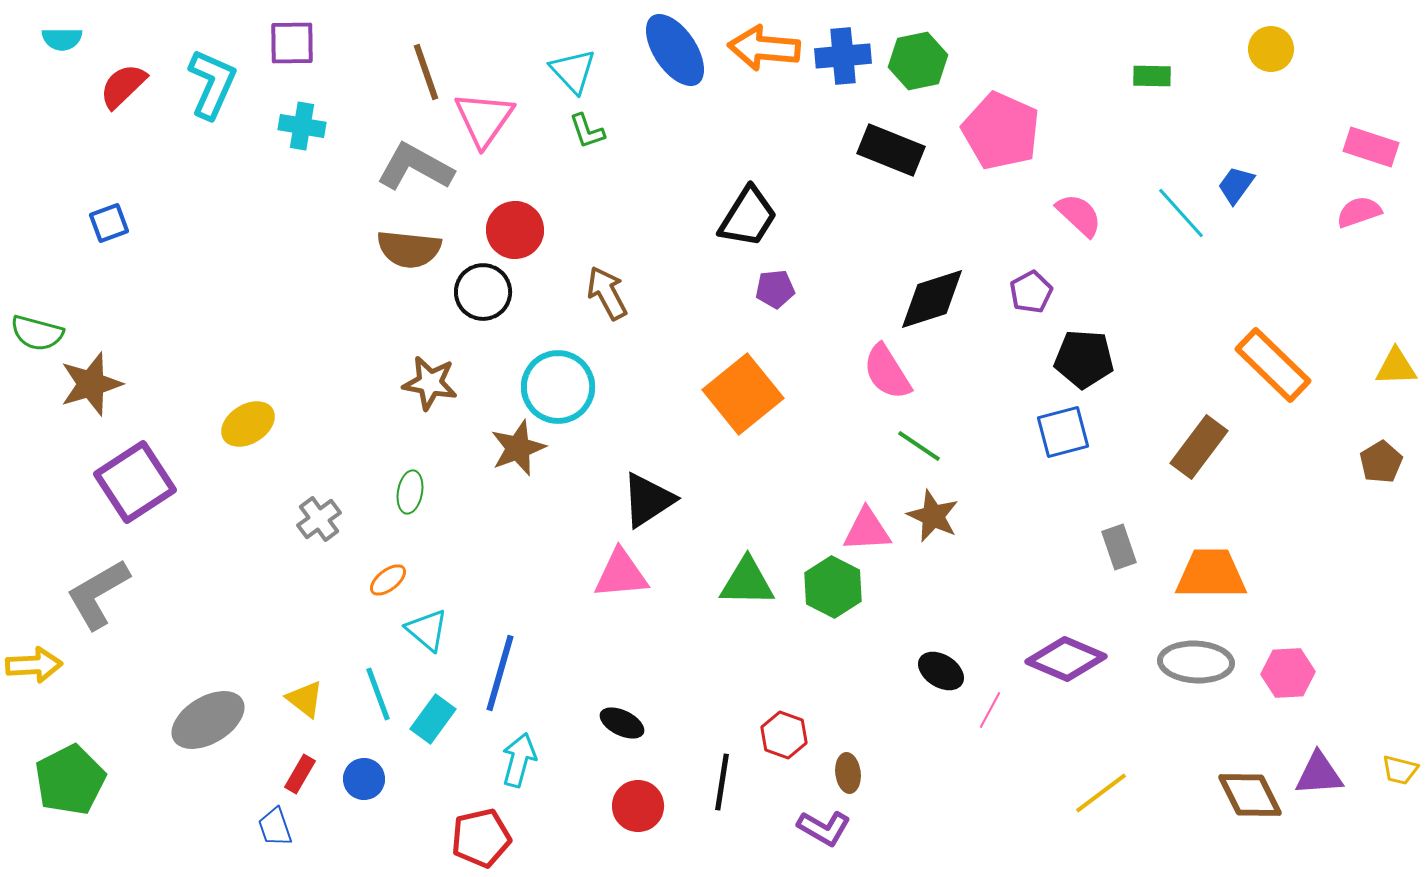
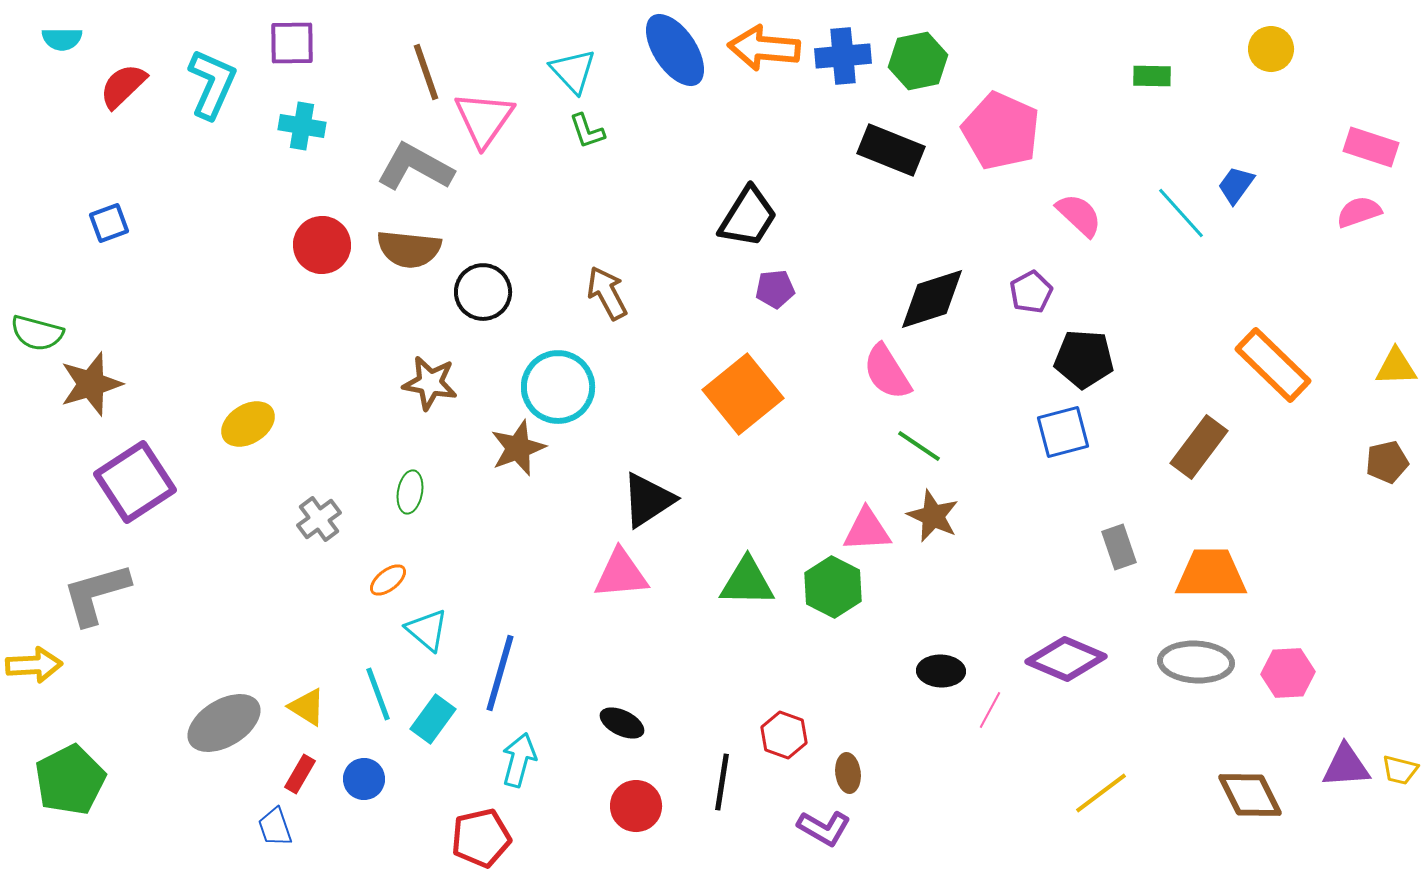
red circle at (515, 230): moved 193 px left, 15 px down
brown pentagon at (1381, 462): moved 6 px right; rotated 18 degrees clockwise
gray L-shape at (98, 594): moved 2 px left; rotated 14 degrees clockwise
black ellipse at (941, 671): rotated 30 degrees counterclockwise
yellow triangle at (305, 699): moved 2 px right, 8 px down; rotated 6 degrees counterclockwise
gray ellipse at (208, 720): moved 16 px right, 3 px down
purple triangle at (1319, 774): moved 27 px right, 8 px up
red circle at (638, 806): moved 2 px left
